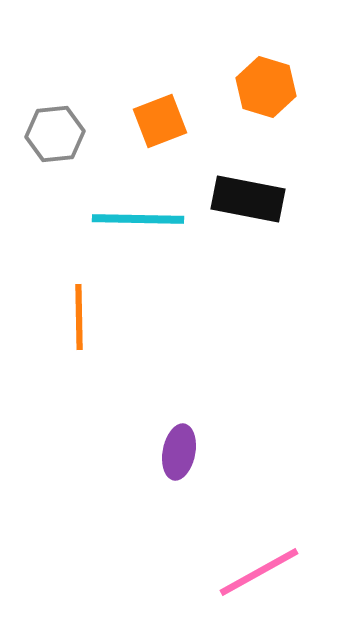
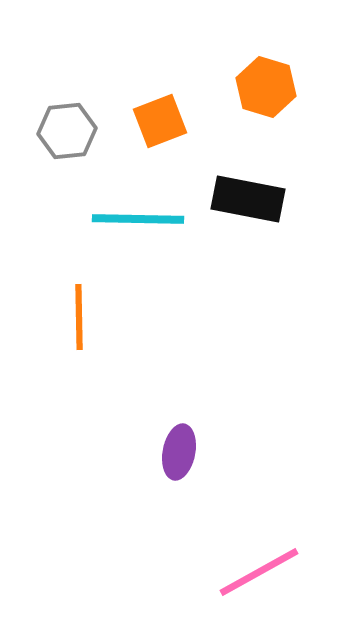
gray hexagon: moved 12 px right, 3 px up
